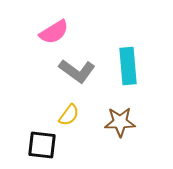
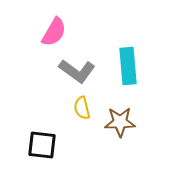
pink semicircle: rotated 28 degrees counterclockwise
yellow semicircle: moved 13 px right, 7 px up; rotated 130 degrees clockwise
